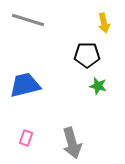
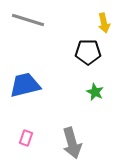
black pentagon: moved 1 px right, 3 px up
green star: moved 3 px left, 6 px down; rotated 12 degrees clockwise
